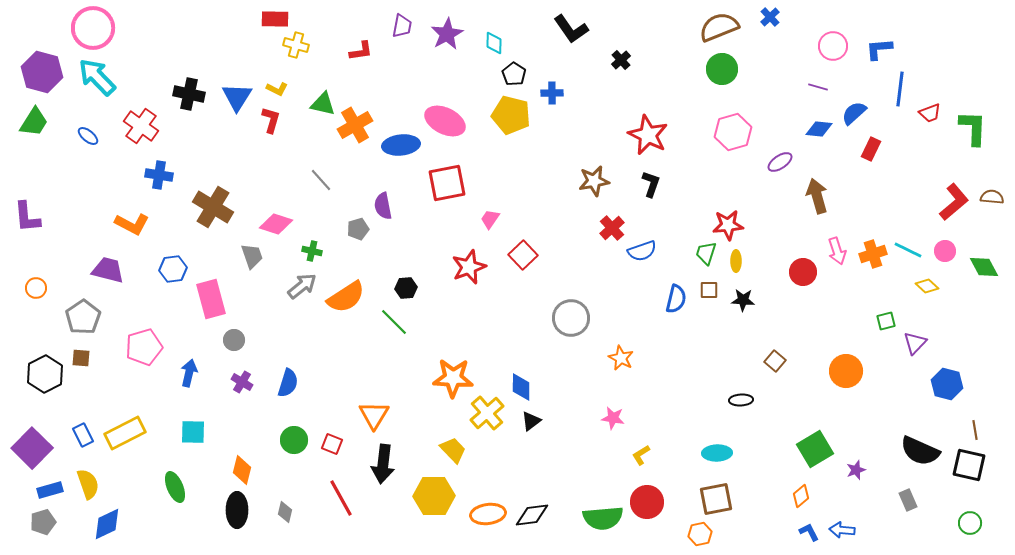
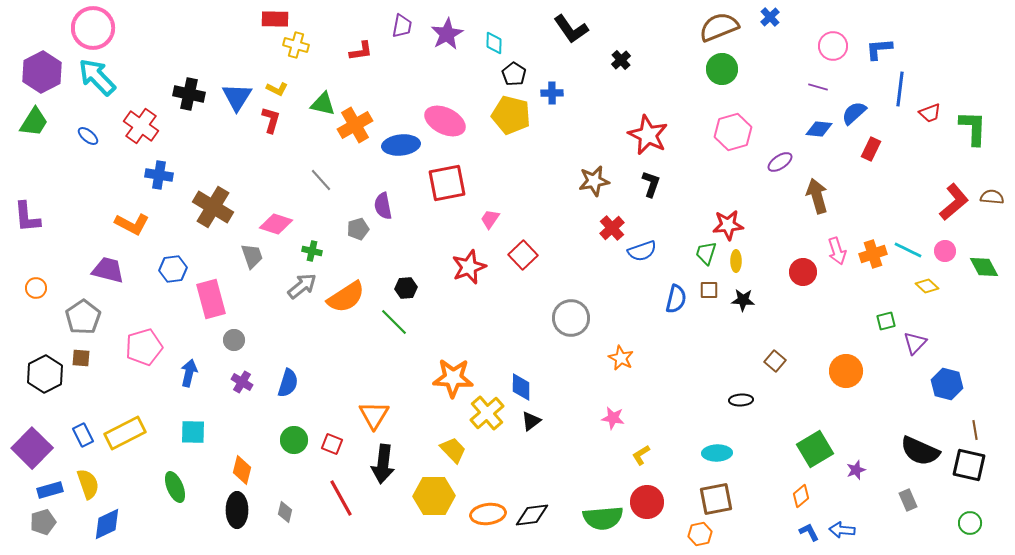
purple hexagon at (42, 72): rotated 18 degrees clockwise
